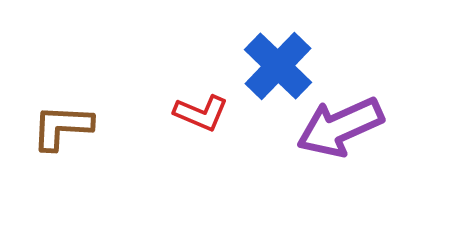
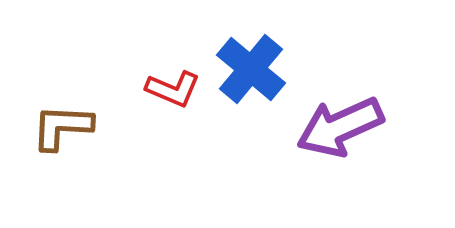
blue cross: moved 27 px left, 3 px down; rotated 4 degrees counterclockwise
red L-shape: moved 28 px left, 24 px up
